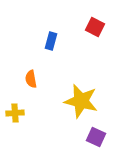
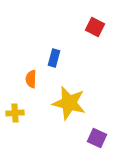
blue rectangle: moved 3 px right, 17 px down
orange semicircle: rotated 12 degrees clockwise
yellow star: moved 12 px left, 2 px down
purple square: moved 1 px right, 1 px down
